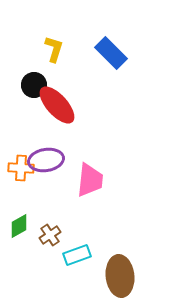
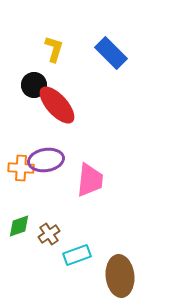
green diamond: rotated 10 degrees clockwise
brown cross: moved 1 px left, 1 px up
